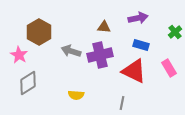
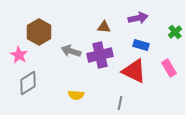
gray line: moved 2 px left
